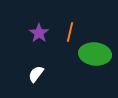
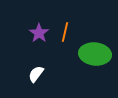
orange line: moved 5 px left
